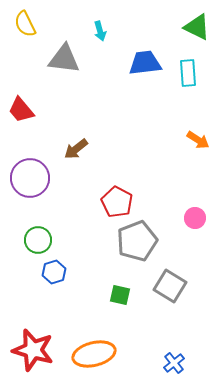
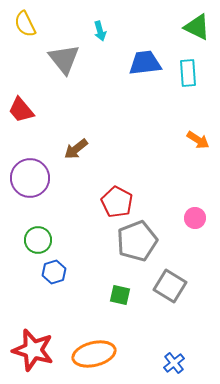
gray triangle: rotated 44 degrees clockwise
